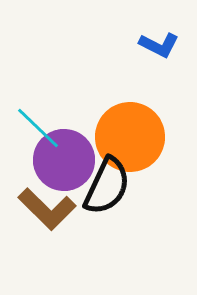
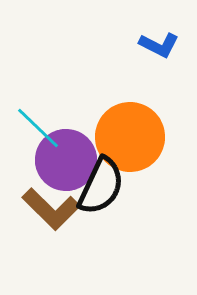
purple circle: moved 2 px right
black semicircle: moved 6 px left
brown L-shape: moved 4 px right
